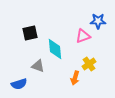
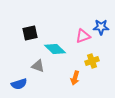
blue star: moved 3 px right, 6 px down
cyan diamond: rotated 40 degrees counterclockwise
yellow cross: moved 3 px right, 3 px up; rotated 16 degrees clockwise
